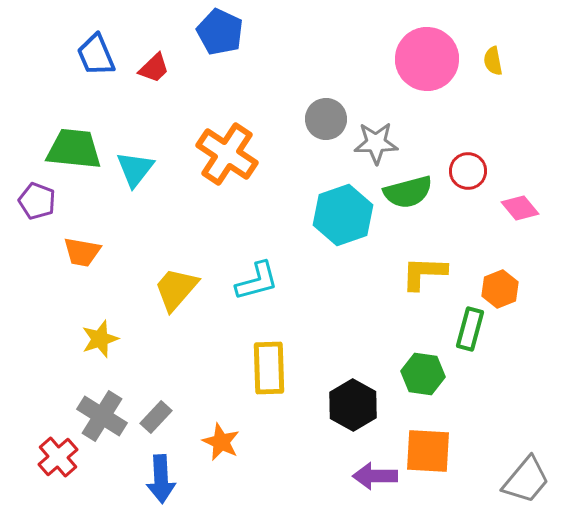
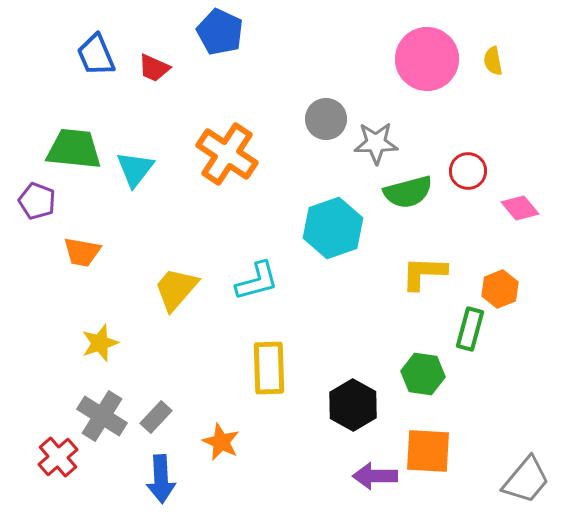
red trapezoid: rotated 68 degrees clockwise
cyan hexagon: moved 10 px left, 13 px down
yellow star: moved 4 px down
